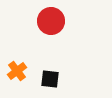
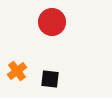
red circle: moved 1 px right, 1 px down
